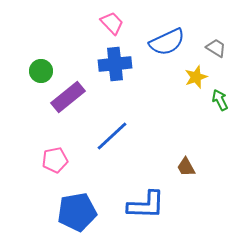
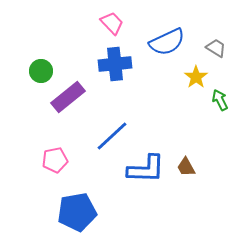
yellow star: rotated 15 degrees counterclockwise
blue L-shape: moved 36 px up
